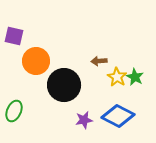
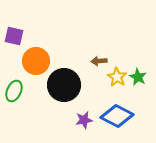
green star: moved 3 px right
green ellipse: moved 20 px up
blue diamond: moved 1 px left
